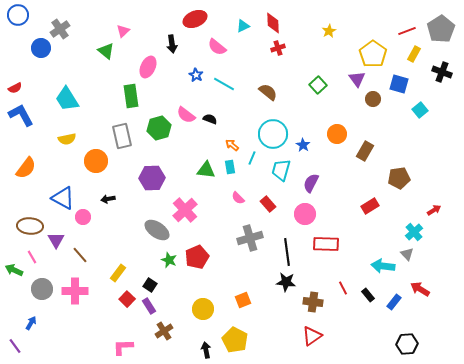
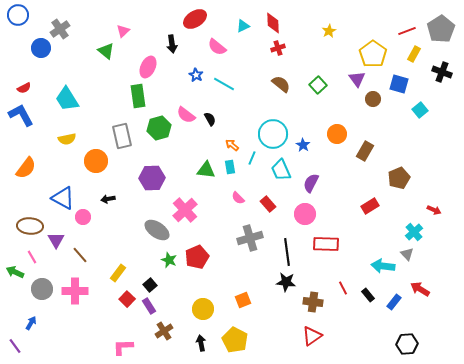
red ellipse at (195, 19): rotated 10 degrees counterclockwise
red semicircle at (15, 88): moved 9 px right
brown semicircle at (268, 92): moved 13 px right, 8 px up
green rectangle at (131, 96): moved 7 px right
black semicircle at (210, 119): rotated 40 degrees clockwise
cyan trapezoid at (281, 170): rotated 40 degrees counterclockwise
brown pentagon at (399, 178): rotated 15 degrees counterclockwise
red arrow at (434, 210): rotated 56 degrees clockwise
green arrow at (14, 270): moved 1 px right, 2 px down
black square at (150, 285): rotated 16 degrees clockwise
black arrow at (206, 350): moved 5 px left, 7 px up
